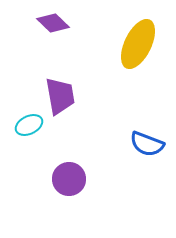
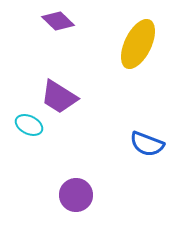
purple diamond: moved 5 px right, 2 px up
purple trapezoid: moved 1 px left, 1 px down; rotated 132 degrees clockwise
cyan ellipse: rotated 52 degrees clockwise
purple circle: moved 7 px right, 16 px down
